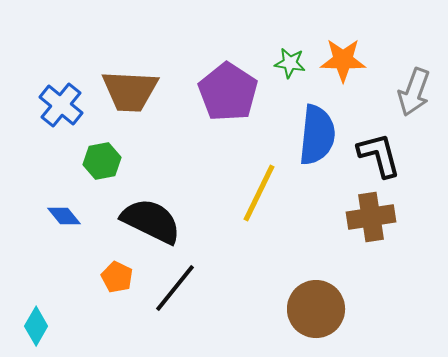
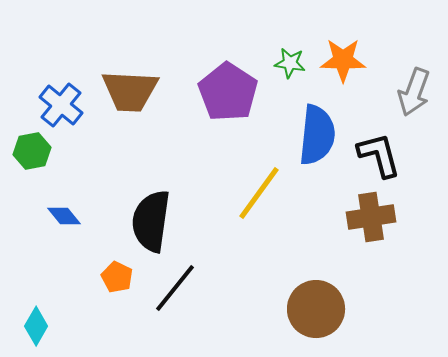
green hexagon: moved 70 px left, 10 px up
yellow line: rotated 10 degrees clockwise
black semicircle: rotated 108 degrees counterclockwise
